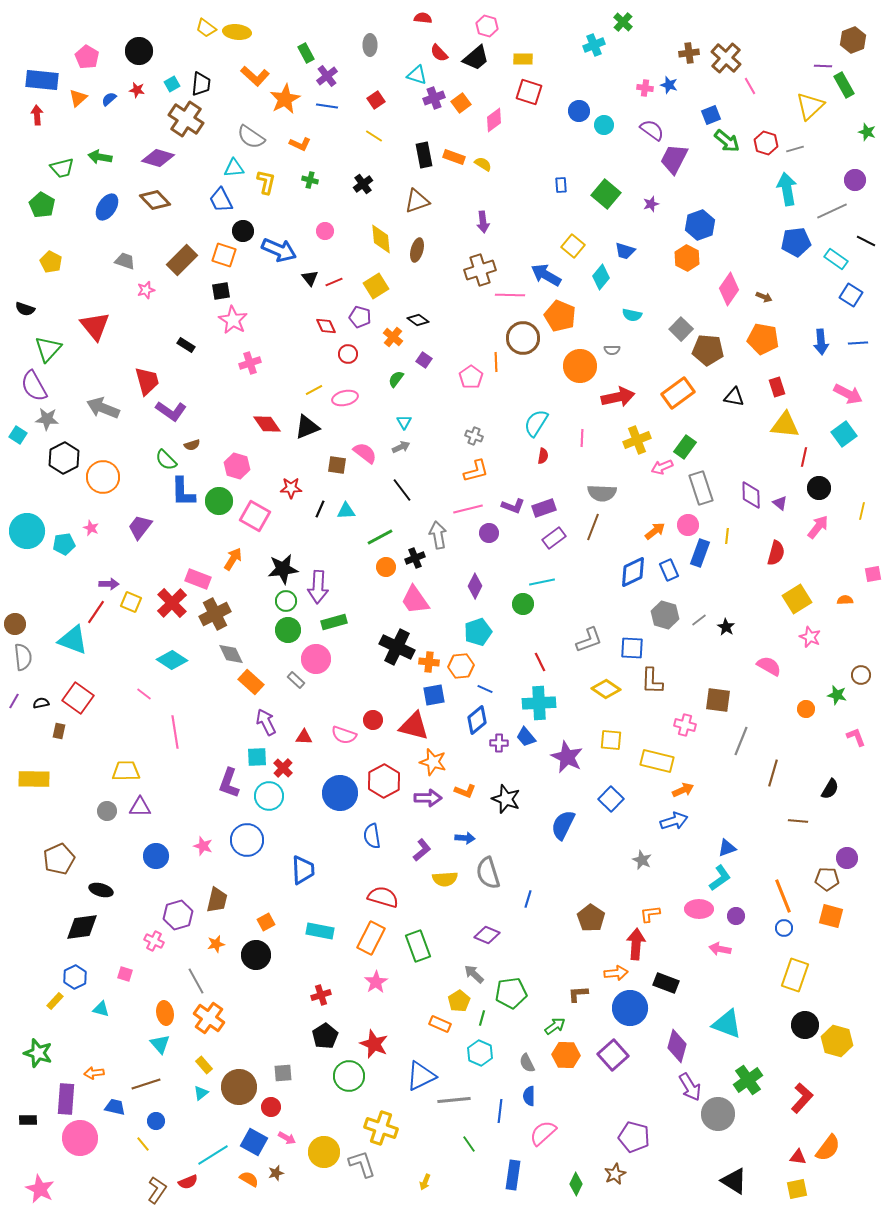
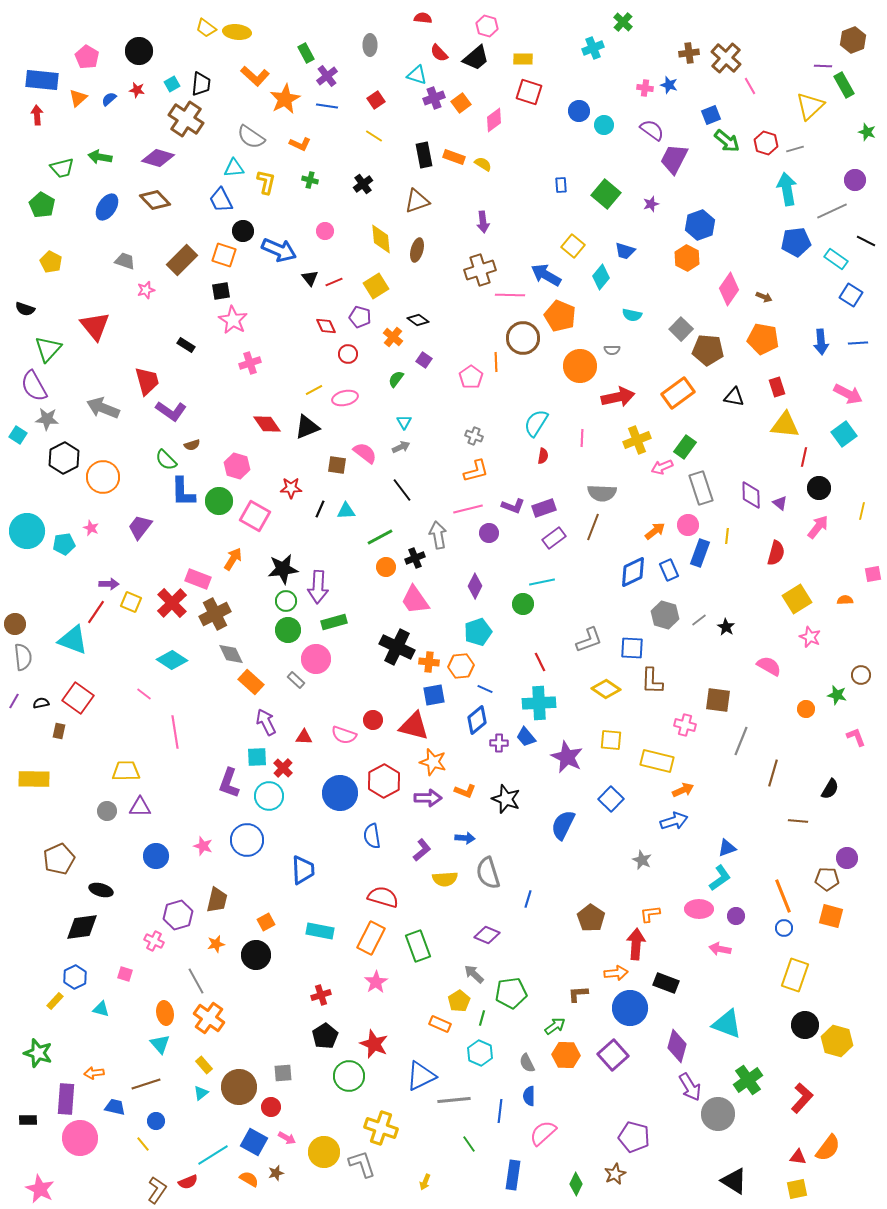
cyan cross at (594, 45): moved 1 px left, 3 px down
